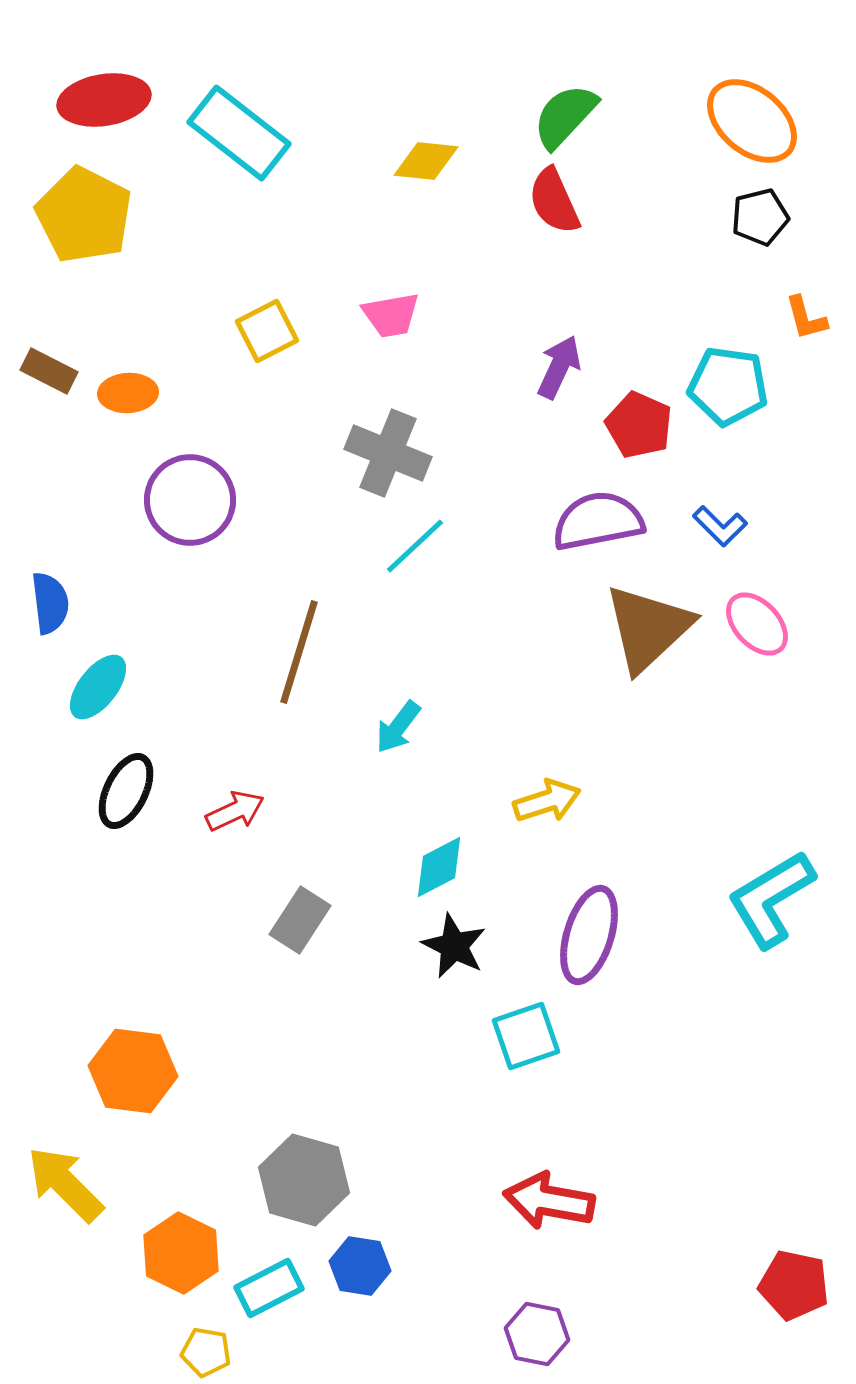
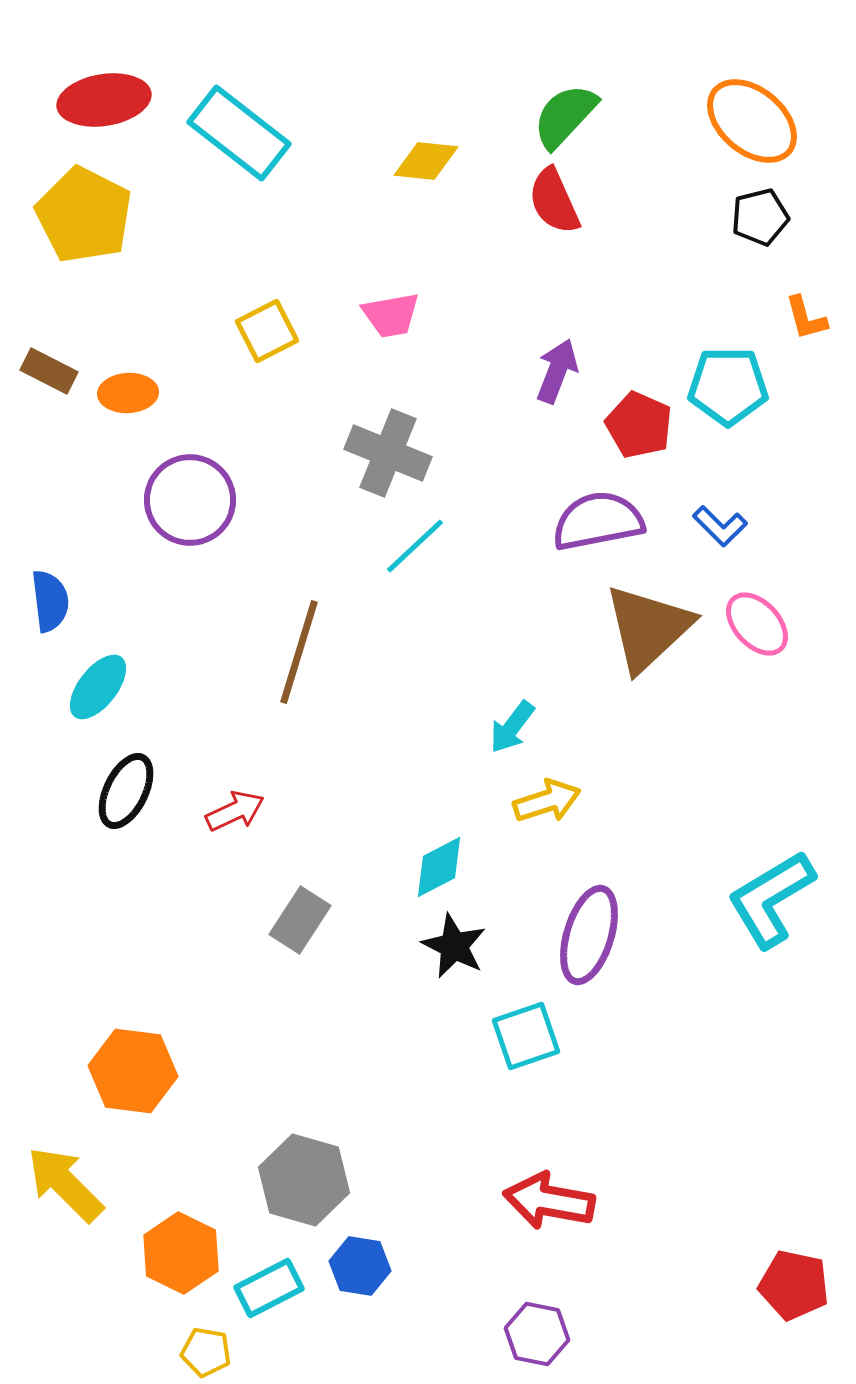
purple arrow at (559, 367): moved 2 px left, 4 px down; rotated 4 degrees counterclockwise
cyan pentagon at (728, 386): rotated 8 degrees counterclockwise
blue semicircle at (50, 603): moved 2 px up
cyan arrow at (398, 727): moved 114 px right
